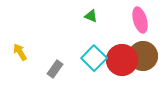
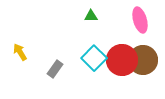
green triangle: rotated 24 degrees counterclockwise
brown circle: moved 4 px down
